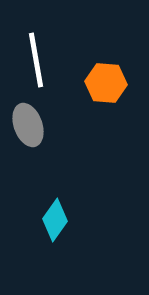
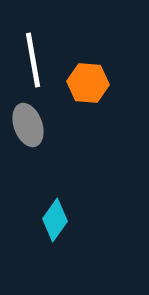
white line: moved 3 px left
orange hexagon: moved 18 px left
